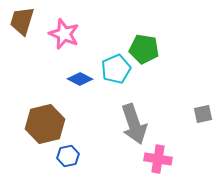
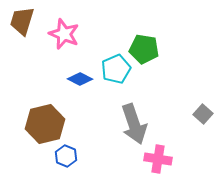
gray square: rotated 36 degrees counterclockwise
blue hexagon: moved 2 px left; rotated 25 degrees counterclockwise
